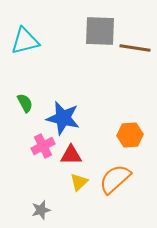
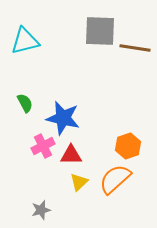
orange hexagon: moved 2 px left, 11 px down; rotated 15 degrees counterclockwise
